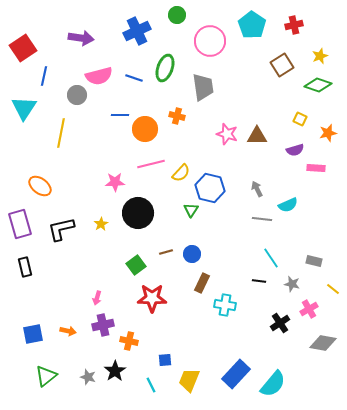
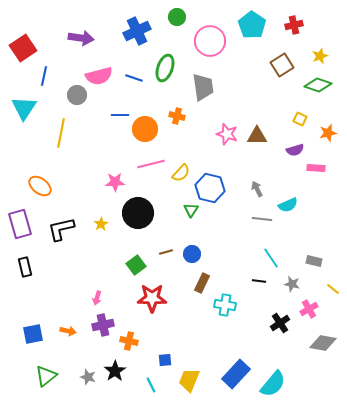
green circle at (177, 15): moved 2 px down
